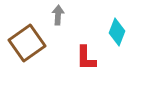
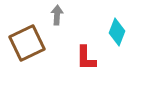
gray arrow: moved 1 px left
brown square: rotated 9 degrees clockwise
